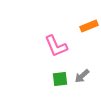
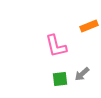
pink L-shape: rotated 10 degrees clockwise
gray arrow: moved 2 px up
